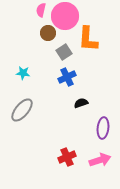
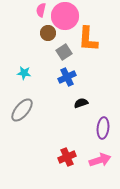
cyan star: moved 1 px right
